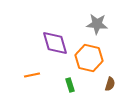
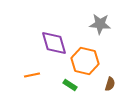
gray star: moved 3 px right
purple diamond: moved 1 px left
orange hexagon: moved 4 px left, 3 px down
green rectangle: rotated 40 degrees counterclockwise
